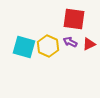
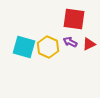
yellow hexagon: moved 1 px down
